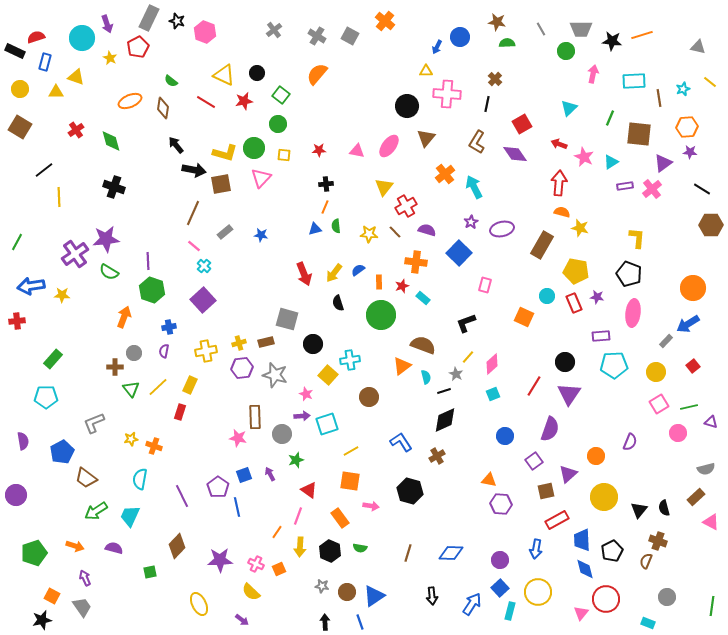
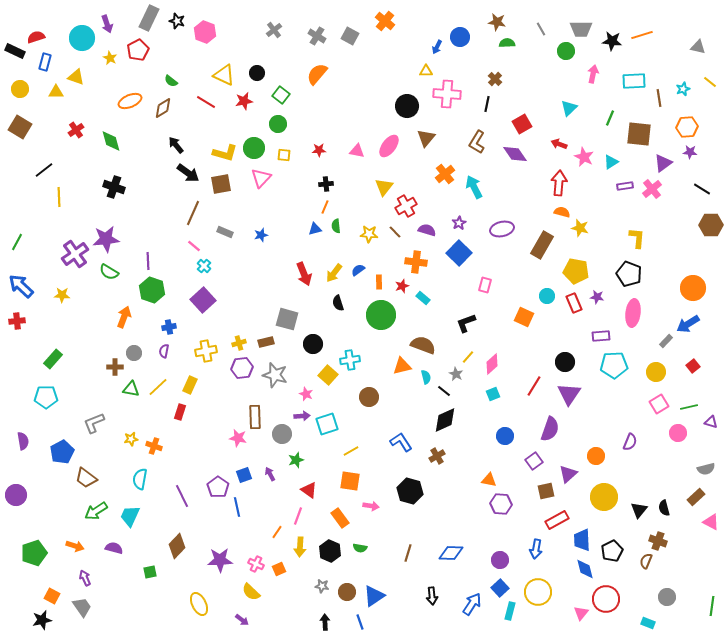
red pentagon at (138, 47): moved 3 px down
brown diamond at (163, 108): rotated 50 degrees clockwise
black arrow at (194, 170): moved 6 px left, 3 px down; rotated 25 degrees clockwise
purple star at (471, 222): moved 12 px left, 1 px down
gray rectangle at (225, 232): rotated 63 degrees clockwise
blue star at (261, 235): rotated 24 degrees counterclockwise
blue arrow at (31, 286): moved 10 px left; rotated 52 degrees clockwise
orange triangle at (402, 366): rotated 24 degrees clockwise
green triangle at (131, 389): rotated 42 degrees counterclockwise
black line at (444, 391): rotated 56 degrees clockwise
